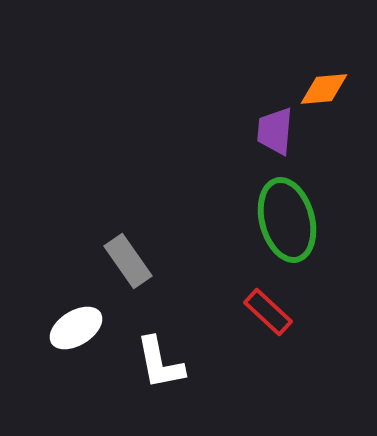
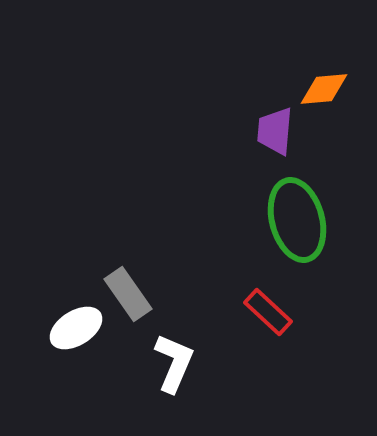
green ellipse: moved 10 px right
gray rectangle: moved 33 px down
white L-shape: moved 14 px right; rotated 146 degrees counterclockwise
